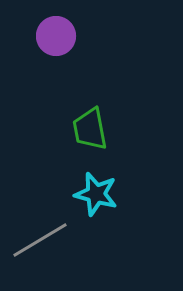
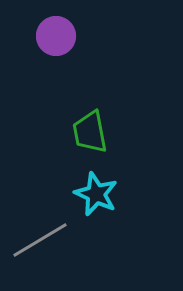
green trapezoid: moved 3 px down
cyan star: rotated 9 degrees clockwise
